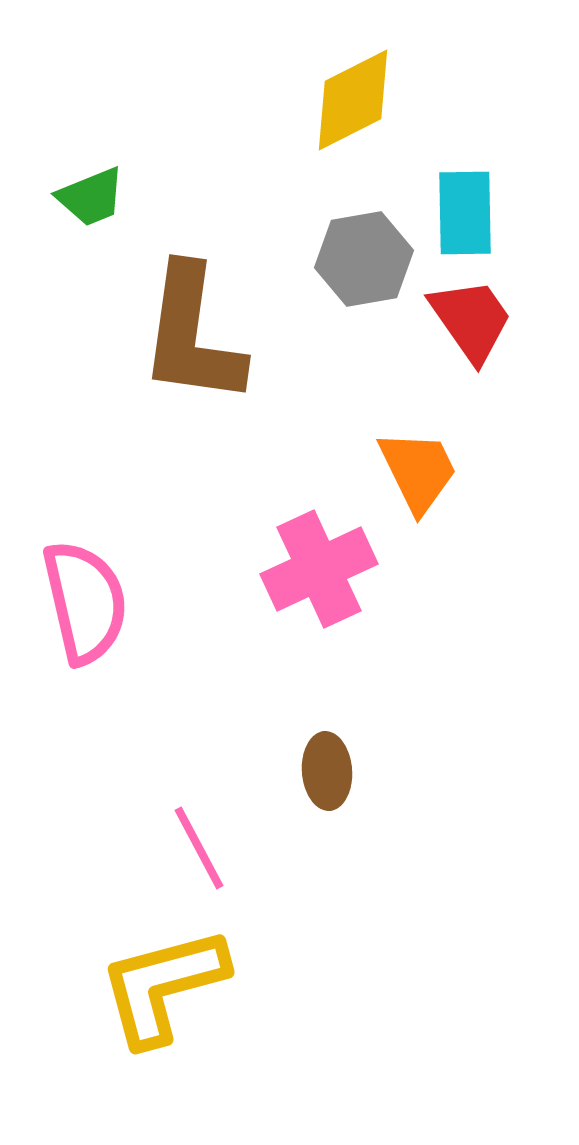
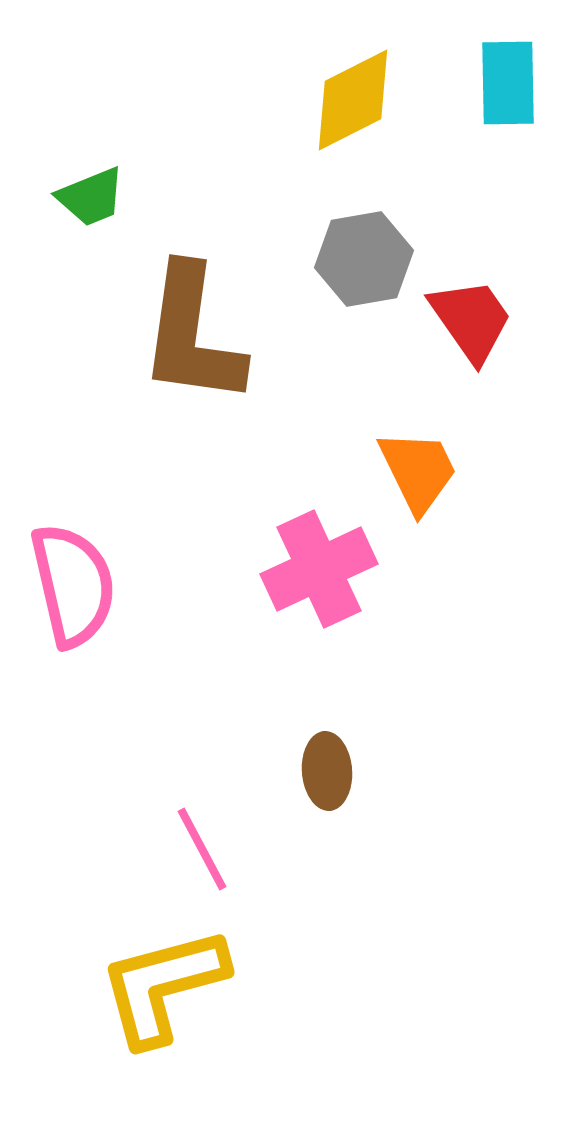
cyan rectangle: moved 43 px right, 130 px up
pink semicircle: moved 12 px left, 17 px up
pink line: moved 3 px right, 1 px down
